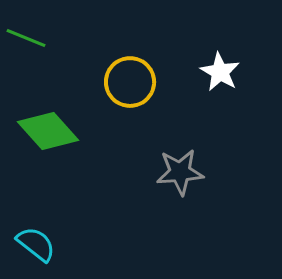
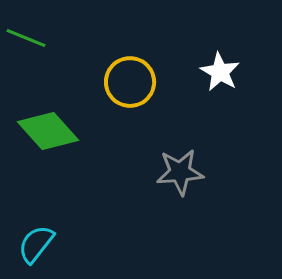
cyan semicircle: rotated 90 degrees counterclockwise
